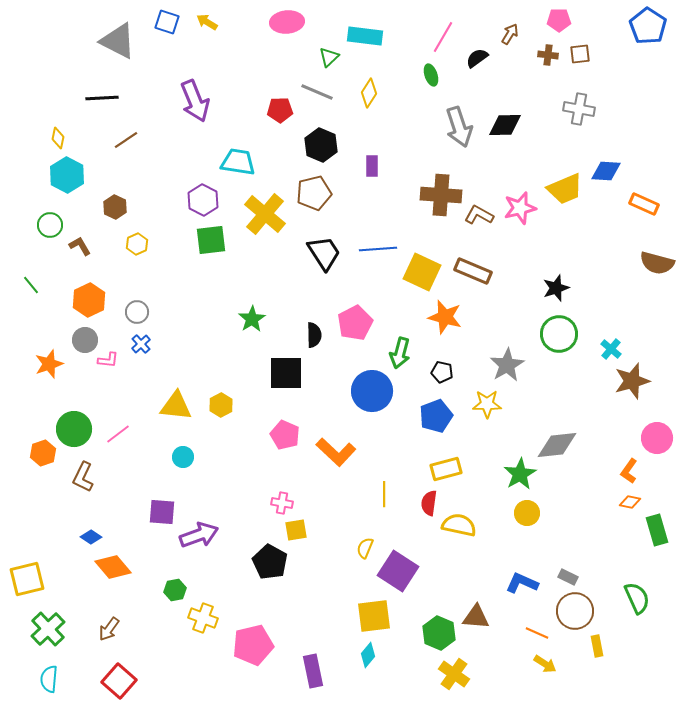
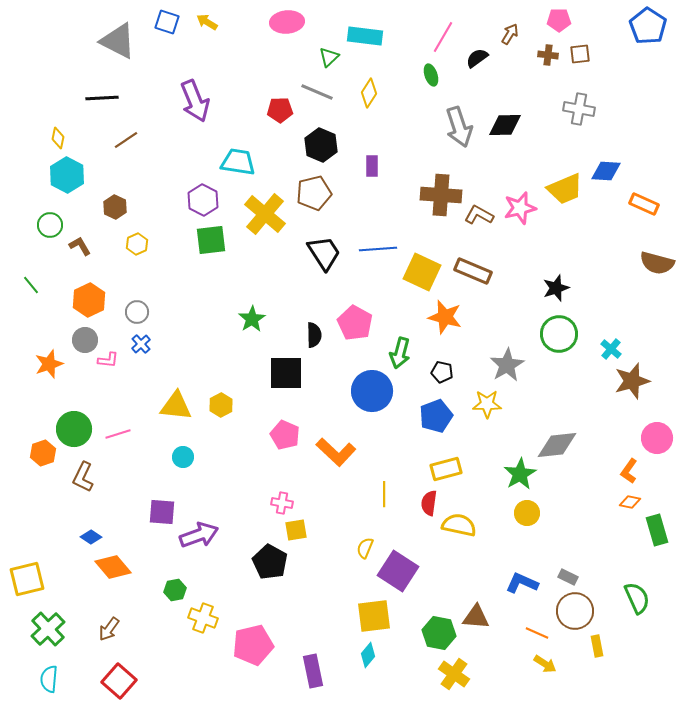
pink pentagon at (355, 323): rotated 16 degrees counterclockwise
pink line at (118, 434): rotated 20 degrees clockwise
green hexagon at (439, 633): rotated 12 degrees counterclockwise
